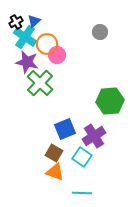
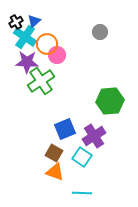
purple star: rotated 10 degrees counterclockwise
green cross: moved 1 px right, 2 px up; rotated 12 degrees clockwise
